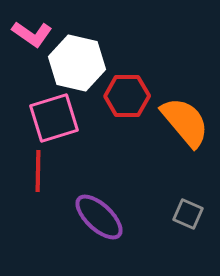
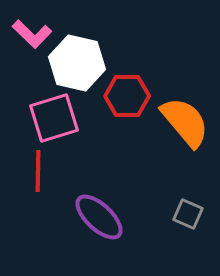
pink L-shape: rotated 9 degrees clockwise
